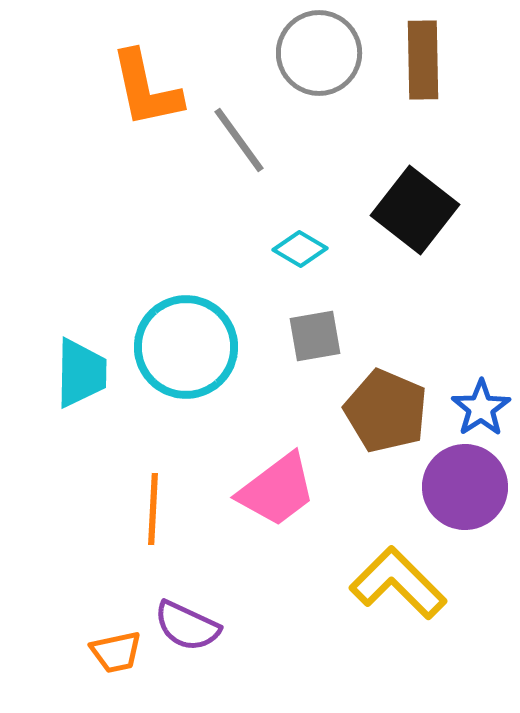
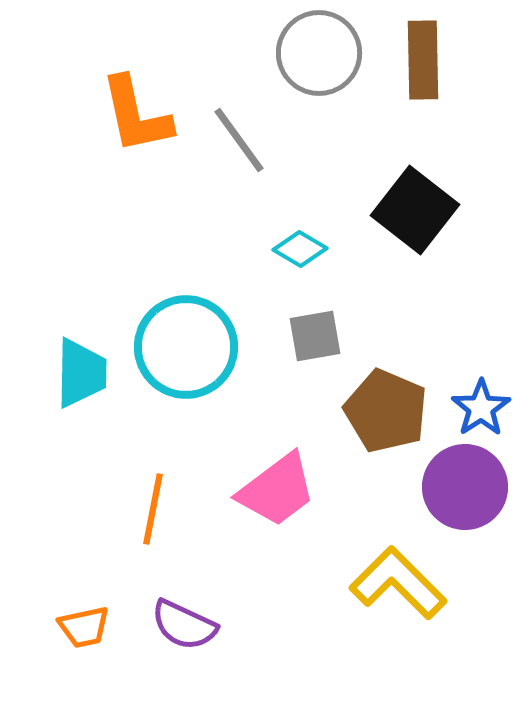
orange L-shape: moved 10 px left, 26 px down
orange line: rotated 8 degrees clockwise
purple semicircle: moved 3 px left, 1 px up
orange trapezoid: moved 32 px left, 25 px up
